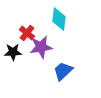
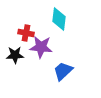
red cross: moved 1 px left; rotated 28 degrees counterclockwise
purple star: rotated 15 degrees clockwise
black star: moved 2 px right, 3 px down
